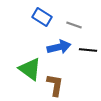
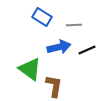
gray line: rotated 21 degrees counterclockwise
black line: moved 1 px left; rotated 30 degrees counterclockwise
brown L-shape: moved 1 px left, 1 px down
